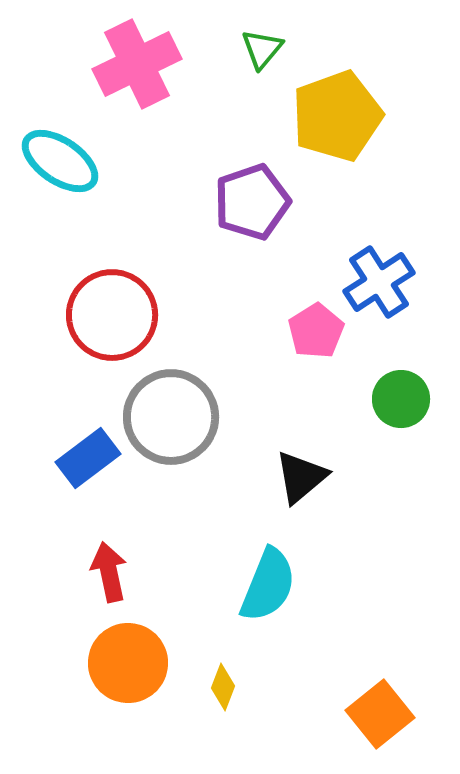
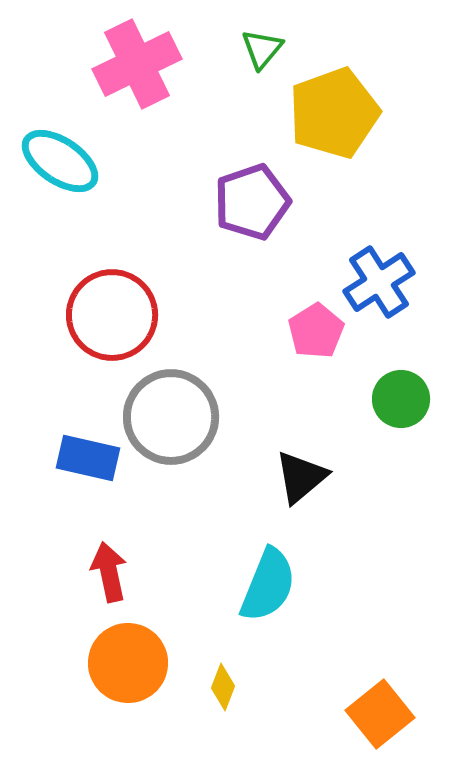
yellow pentagon: moved 3 px left, 3 px up
blue rectangle: rotated 50 degrees clockwise
